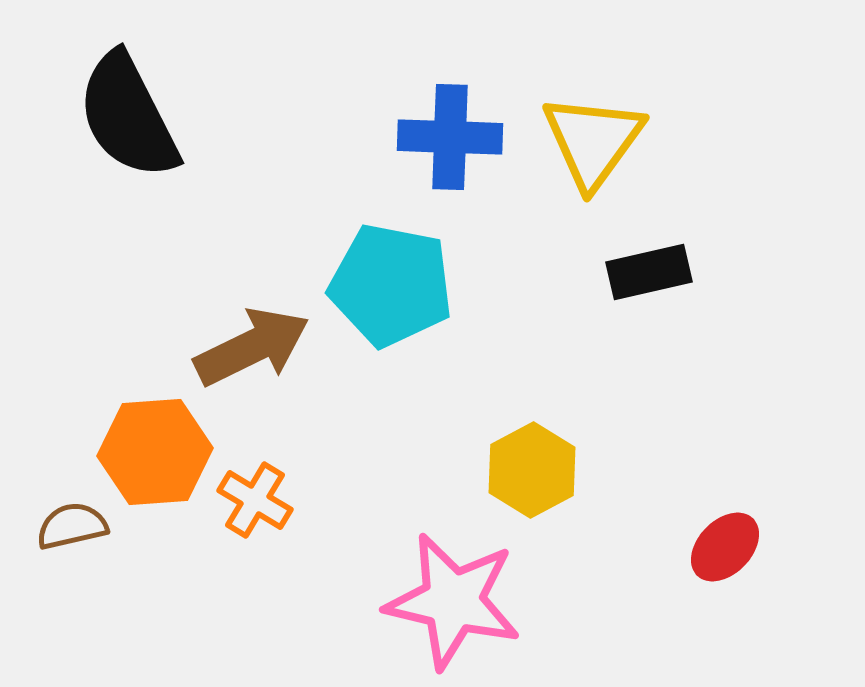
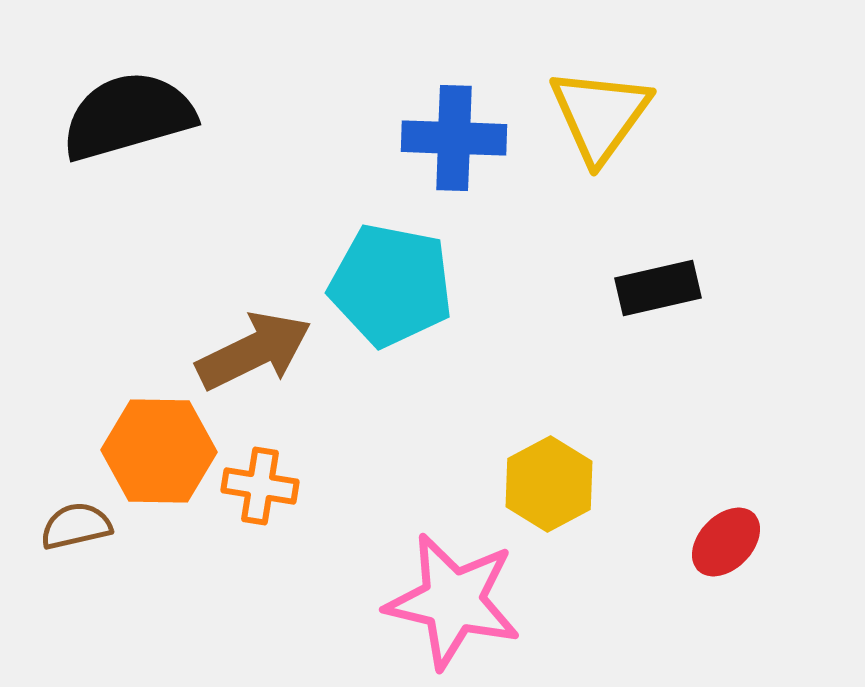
black semicircle: rotated 101 degrees clockwise
blue cross: moved 4 px right, 1 px down
yellow triangle: moved 7 px right, 26 px up
black rectangle: moved 9 px right, 16 px down
brown arrow: moved 2 px right, 4 px down
orange hexagon: moved 4 px right, 1 px up; rotated 5 degrees clockwise
yellow hexagon: moved 17 px right, 14 px down
orange cross: moved 5 px right, 14 px up; rotated 22 degrees counterclockwise
brown semicircle: moved 4 px right
red ellipse: moved 1 px right, 5 px up
